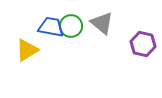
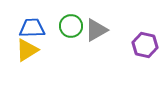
gray triangle: moved 6 px left, 7 px down; rotated 50 degrees clockwise
blue trapezoid: moved 19 px left, 1 px down; rotated 12 degrees counterclockwise
purple hexagon: moved 2 px right, 1 px down
